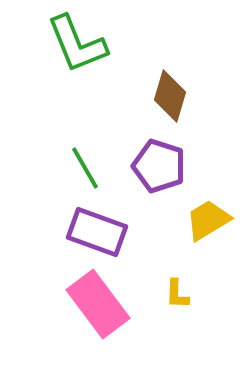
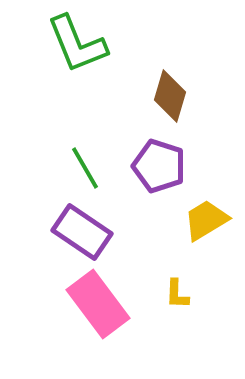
yellow trapezoid: moved 2 px left
purple rectangle: moved 15 px left; rotated 14 degrees clockwise
